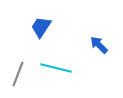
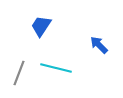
blue trapezoid: moved 1 px up
gray line: moved 1 px right, 1 px up
